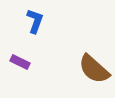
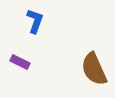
brown semicircle: rotated 24 degrees clockwise
